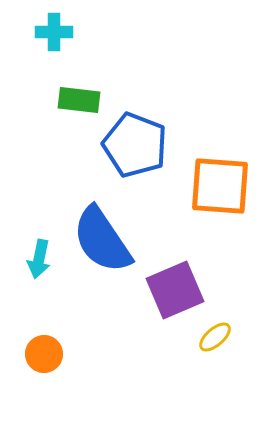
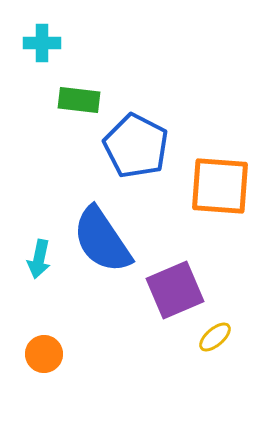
cyan cross: moved 12 px left, 11 px down
blue pentagon: moved 1 px right, 1 px down; rotated 6 degrees clockwise
